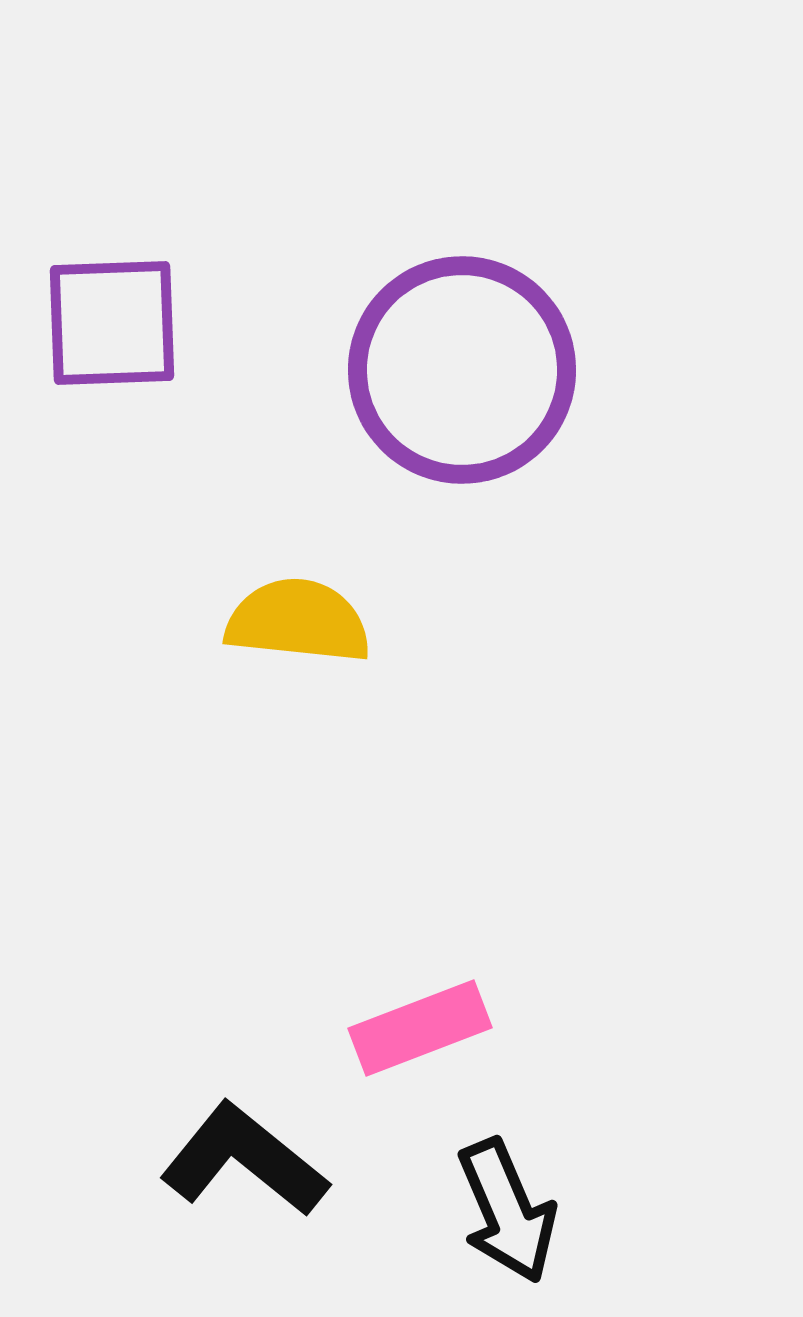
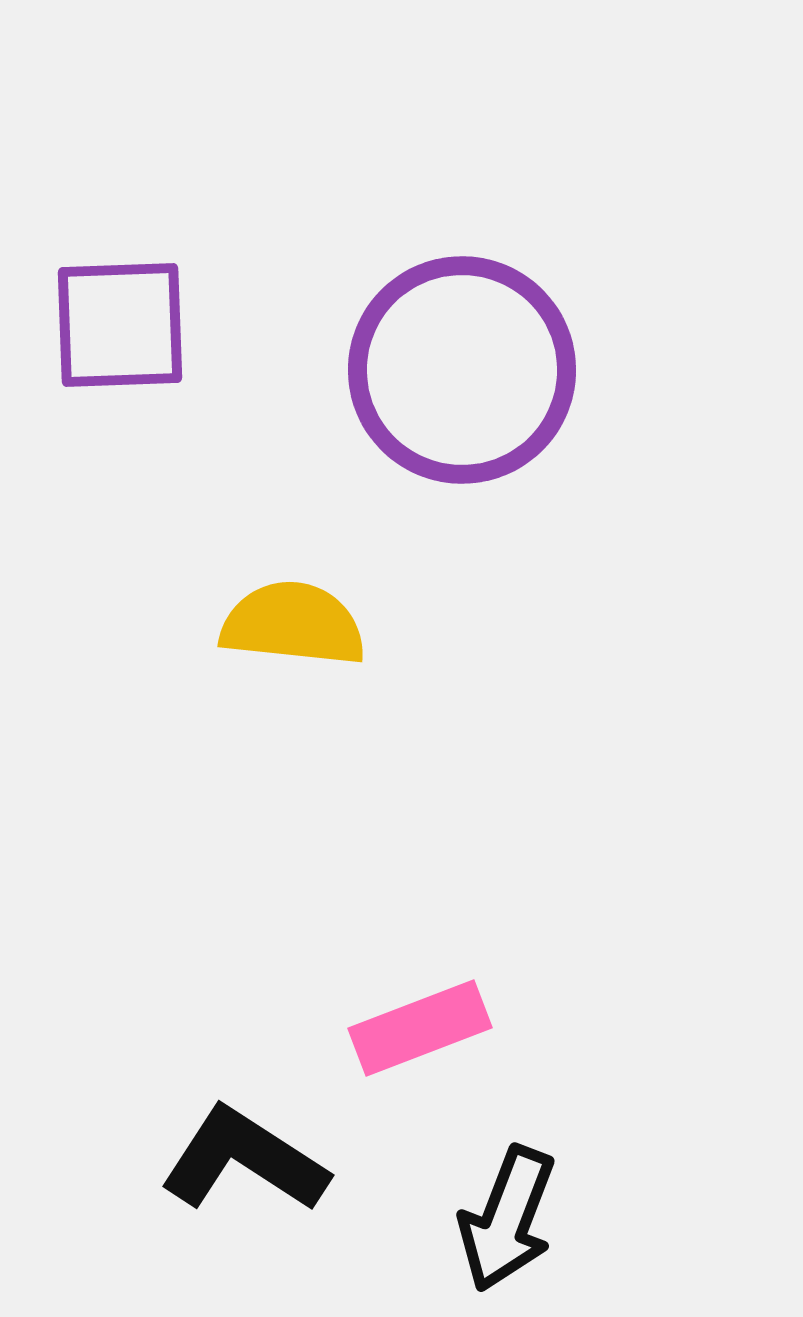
purple square: moved 8 px right, 2 px down
yellow semicircle: moved 5 px left, 3 px down
black L-shape: rotated 6 degrees counterclockwise
black arrow: moved 8 px down; rotated 44 degrees clockwise
